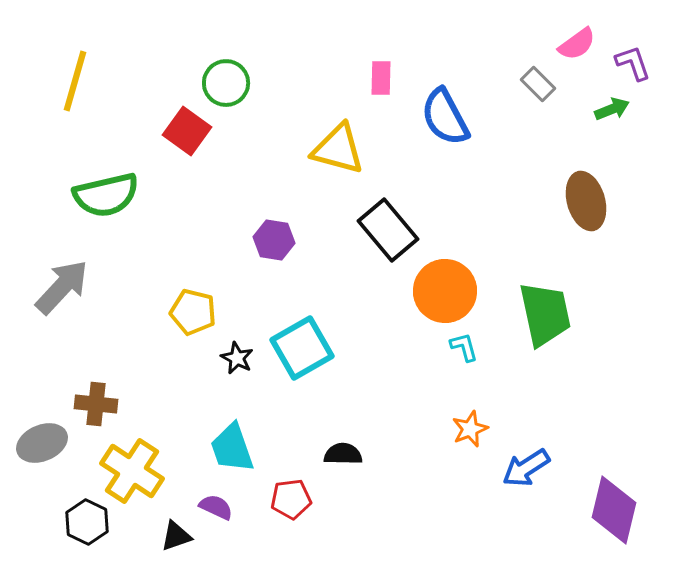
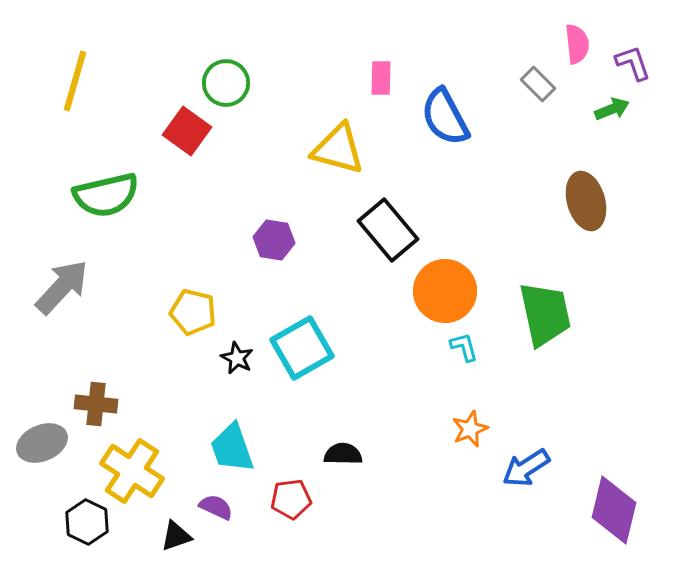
pink semicircle: rotated 60 degrees counterclockwise
